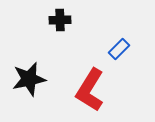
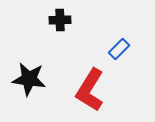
black star: rotated 20 degrees clockwise
